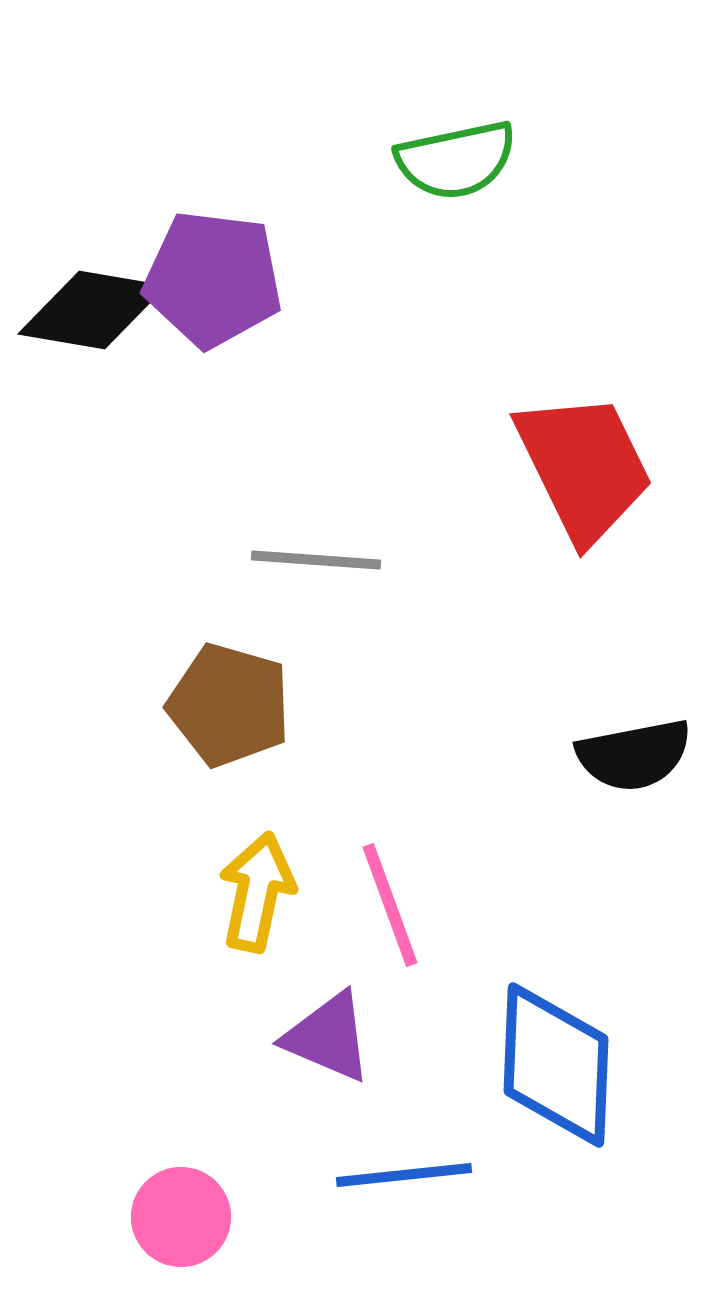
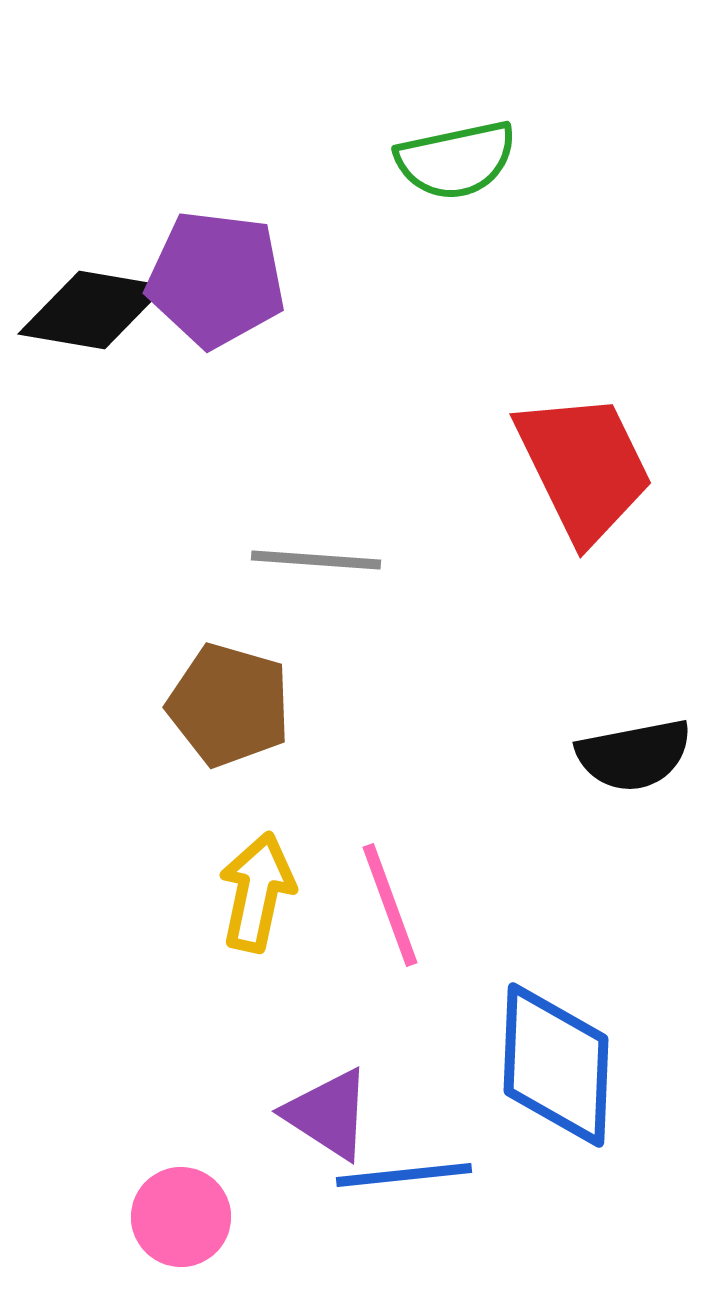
purple pentagon: moved 3 px right
purple triangle: moved 77 px down; rotated 10 degrees clockwise
